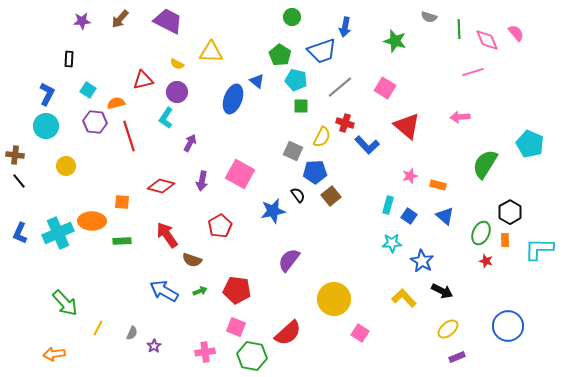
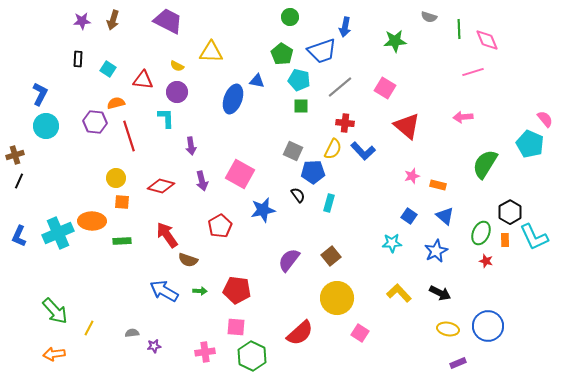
green circle at (292, 17): moved 2 px left
brown arrow at (120, 19): moved 7 px left, 1 px down; rotated 24 degrees counterclockwise
pink semicircle at (516, 33): moved 29 px right, 86 px down
green star at (395, 41): rotated 20 degrees counterclockwise
green pentagon at (280, 55): moved 2 px right, 1 px up
black rectangle at (69, 59): moved 9 px right
yellow semicircle at (177, 64): moved 2 px down
red triangle at (143, 80): rotated 20 degrees clockwise
cyan pentagon at (296, 80): moved 3 px right
blue triangle at (257, 81): rotated 28 degrees counterclockwise
cyan square at (88, 90): moved 20 px right, 21 px up
blue L-shape at (47, 94): moved 7 px left
pink arrow at (460, 117): moved 3 px right
cyan L-shape at (166, 118): rotated 145 degrees clockwise
red cross at (345, 123): rotated 12 degrees counterclockwise
yellow semicircle at (322, 137): moved 11 px right, 12 px down
purple arrow at (190, 143): moved 1 px right, 3 px down; rotated 144 degrees clockwise
blue L-shape at (367, 145): moved 4 px left, 6 px down
brown cross at (15, 155): rotated 24 degrees counterclockwise
yellow circle at (66, 166): moved 50 px right, 12 px down
blue pentagon at (315, 172): moved 2 px left
pink star at (410, 176): moved 2 px right
black line at (19, 181): rotated 63 degrees clockwise
purple arrow at (202, 181): rotated 24 degrees counterclockwise
brown square at (331, 196): moved 60 px down
cyan rectangle at (388, 205): moved 59 px left, 2 px up
blue star at (273, 211): moved 10 px left, 1 px up
blue L-shape at (20, 233): moved 1 px left, 3 px down
cyan L-shape at (539, 249): moved 5 px left, 12 px up; rotated 116 degrees counterclockwise
brown semicircle at (192, 260): moved 4 px left
blue star at (422, 261): moved 14 px right, 10 px up; rotated 15 degrees clockwise
green arrow at (200, 291): rotated 24 degrees clockwise
black arrow at (442, 291): moved 2 px left, 2 px down
yellow L-shape at (404, 298): moved 5 px left, 5 px up
yellow circle at (334, 299): moved 3 px right, 1 px up
green arrow at (65, 303): moved 10 px left, 8 px down
blue circle at (508, 326): moved 20 px left
pink square at (236, 327): rotated 18 degrees counterclockwise
yellow line at (98, 328): moved 9 px left
yellow ellipse at (448, 329): rotated 50 degrees clockwise
gray semicircle at (132, 333): rotated 120 degrees counterclockwise
red semicircle at (288, 333): moved 12 px right
purple star at (154, 346): rotated 24 degrees clockwise
green hexagon at (252, 356): rotated 16 degrees clockwise
purple rectangle at (457, 357): moved 1 px right, 6 px down
